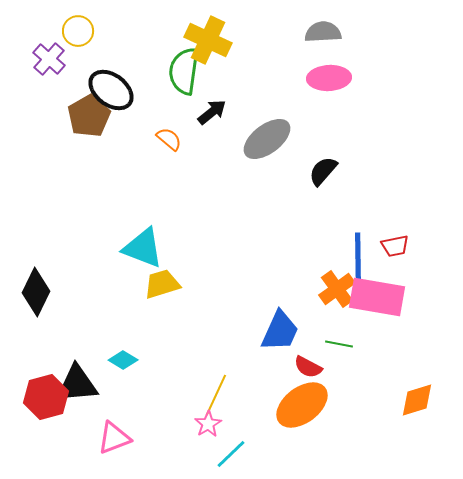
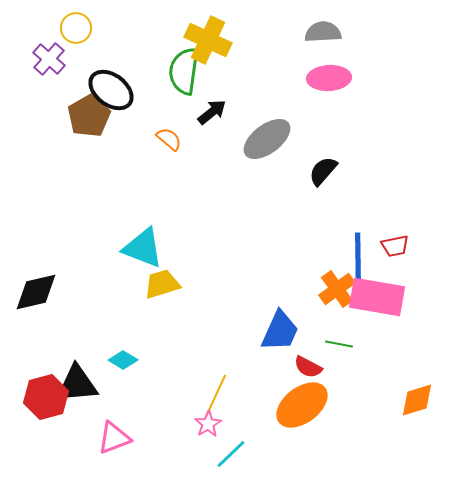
yellow circle: moved 2 px left, 3 px up
black diamond: rotated 51 degrees clockwise
